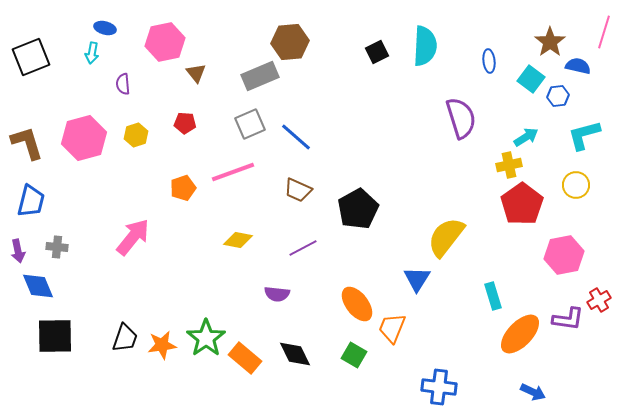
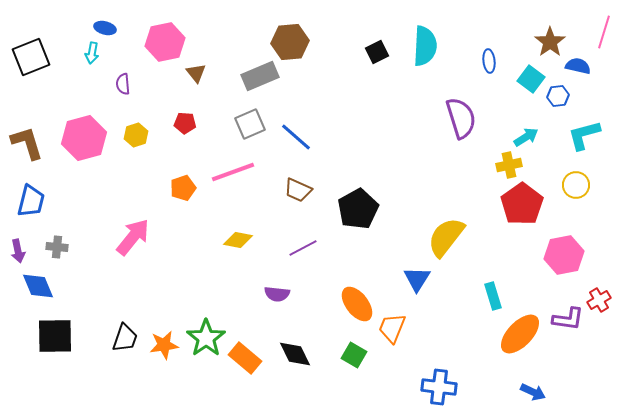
orange star at (162, 345): moved 2 px right
